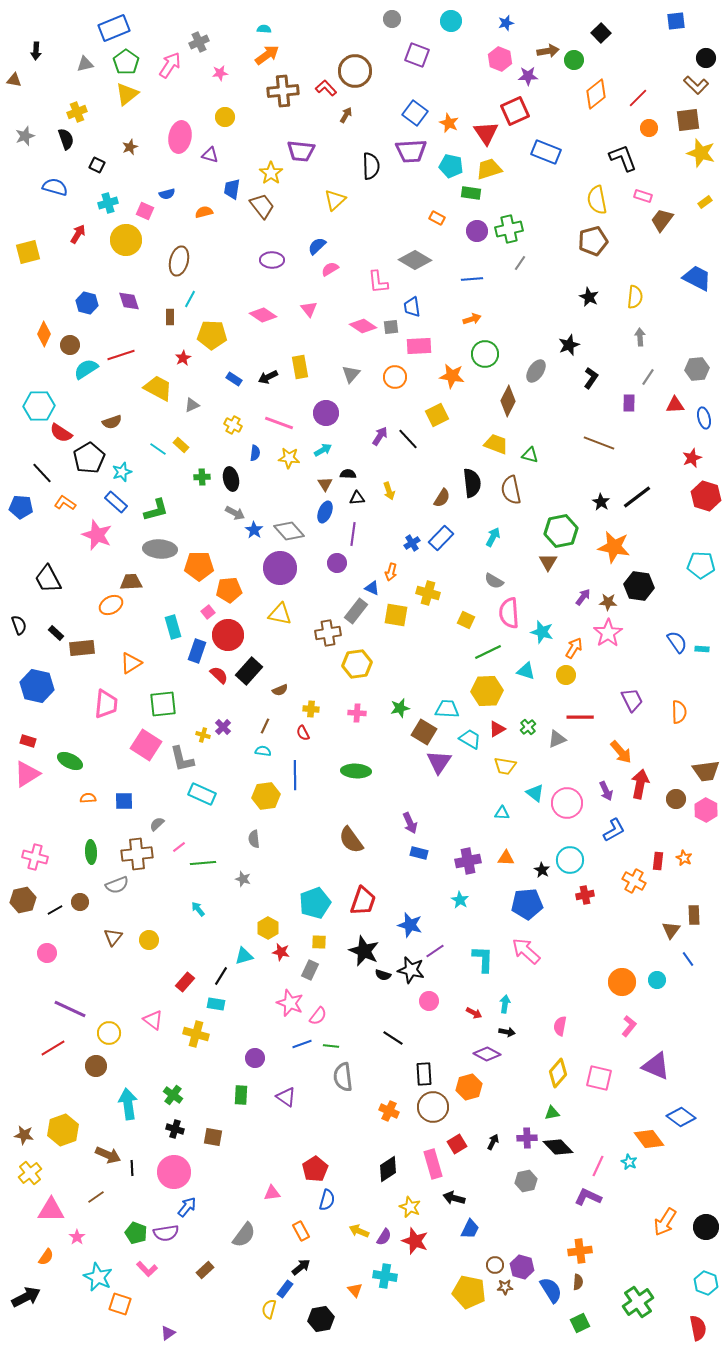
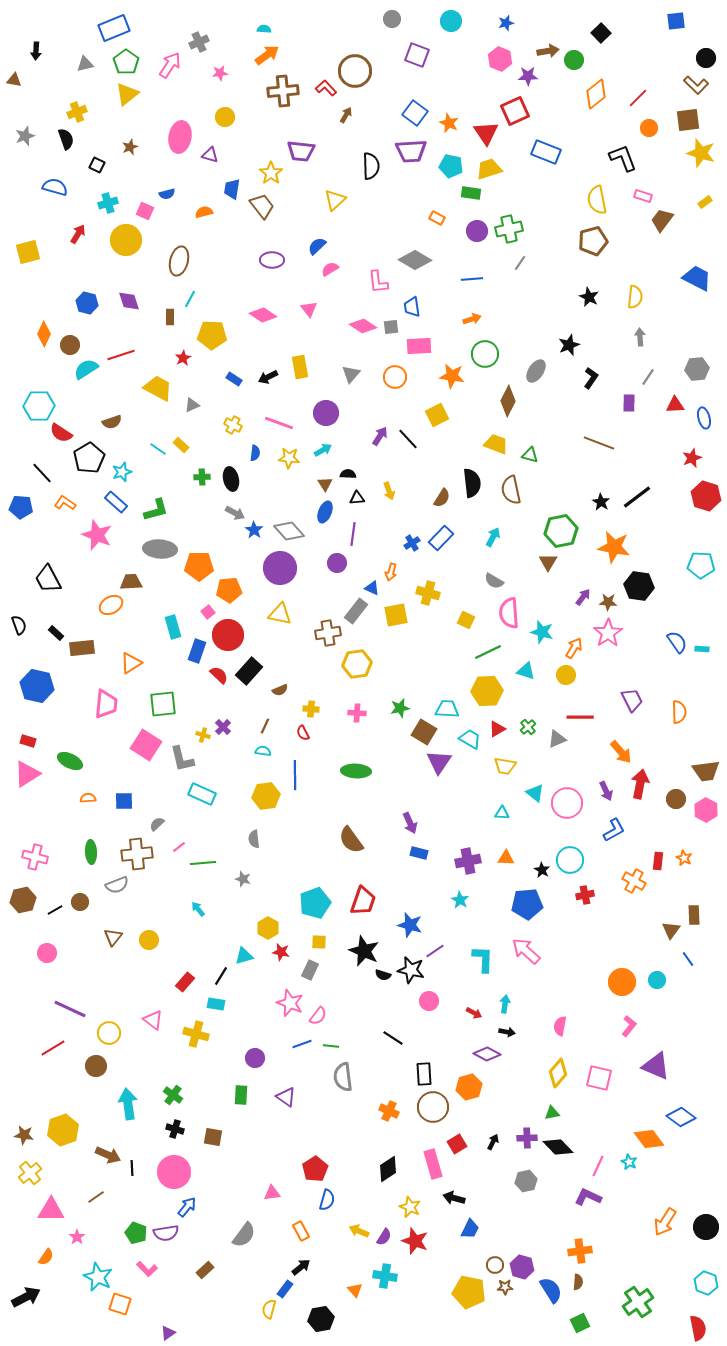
yellow square at (396, 615): rotated 20 degrees counterclockwise
